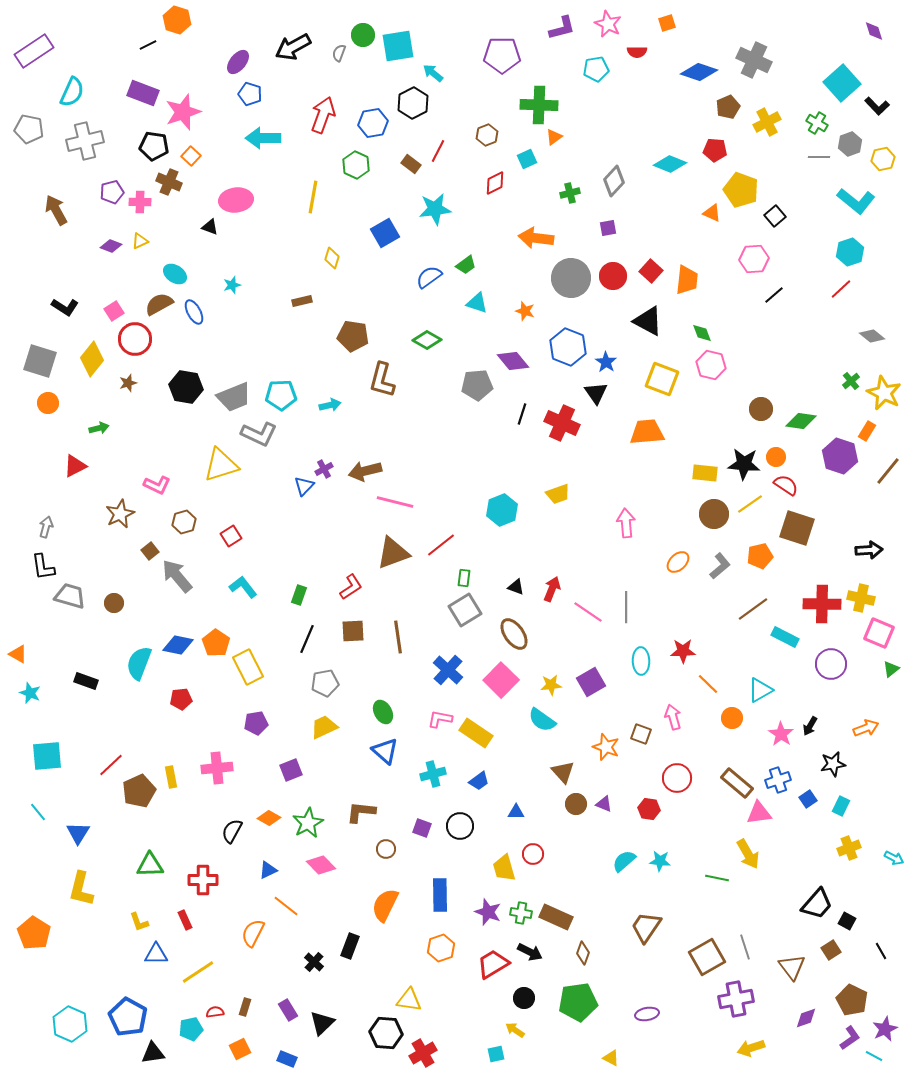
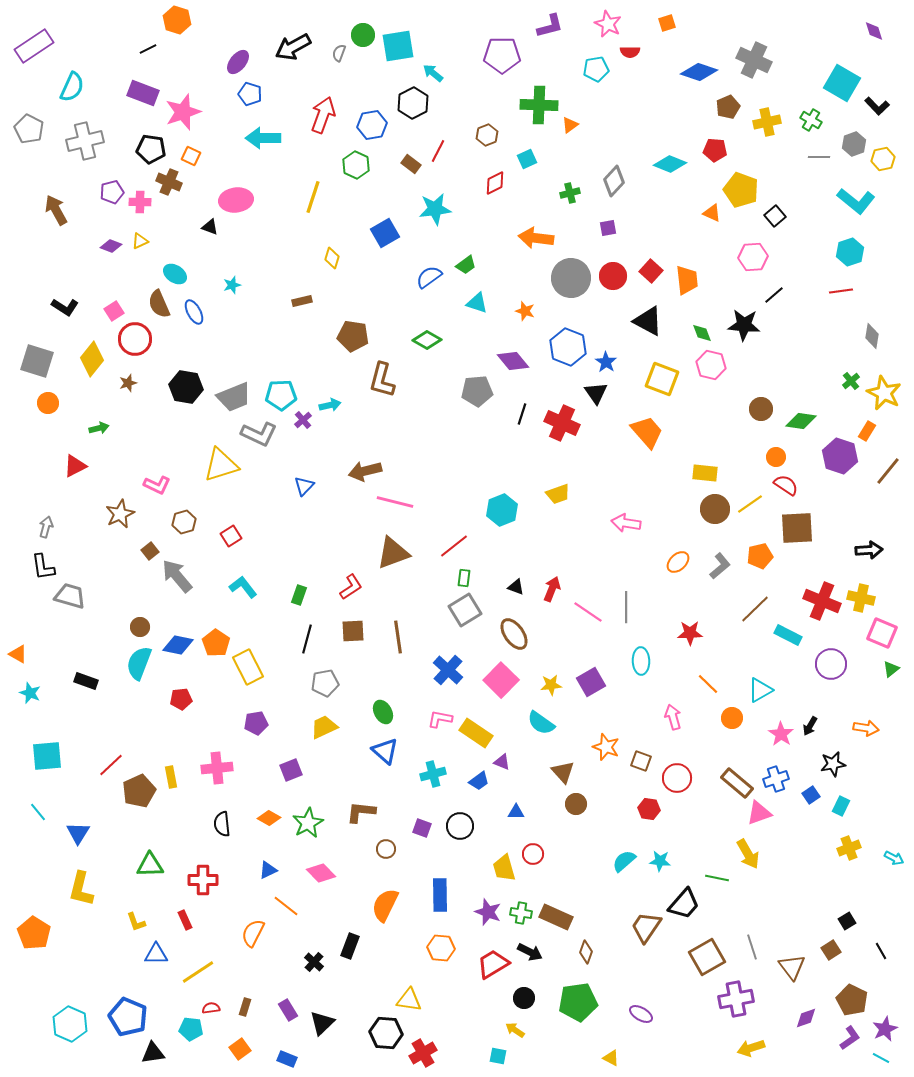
purple L-shape at (562, 28): moved 12 px left, 2 px up
black line at (148, 45): moved 4 px down
purple rectangle at (34, 51): moved 5 px up
red semicircle at (637, 52): moved 7 px left
cyan square at (842, 83): rotated 18 degrees counterclockwise
cyan semicircle at (72, 92): moved 5 px up
yellow cross at (767, 122): rotated 16 degrees clockwise
blue hexagon at (373, 123): moved 1 px left, 2 px down
green cross at (817, 123): moved 6 px left, 3 px up
gray pentagon at (29, 129): rotated 16 degrees clockwise
orange triangle at (554, 137): moved 16 px right, 12 px up
gray hexagon at (850, 144): moved 4 px right
black pentagon at (154, 146): moved 3 px left, 3 px down
orange square at (191, 156): rotated 18 degrees counterclockwise
yellow line at (313, 197): rotated 8 degrees clockwise
pink hexagon at (754, 259): moved 1 px left, 2 px up
orange trapezoid at (687, 280): rotated 12 degrees counterclockwise
red line at (841, 289): moved 2 px down; rotated 35 degrees clockwise
brown semicircle at (159, 304): rotated 84 degrees counterclockwise
gray diamond at (872, 336): rotated 60 degrees clockwise
gray square at (40, 361): moved 3 px left
gray pentagon at (477, 385): moved 6 px down
orange trapezoid at (647, 432): rotated 54 degrees clockwise
black star at (744, 464): moved 139 px up
purple cross at (324, 469): moved 21 px left, 49 px up; rotated 12 degrees counterclockwise
brown circle at (714, 514): moved 1 px right, 5 px up
pink arrow at (626, 523): rotated 76 degrees counterclockwise
brown square at (797, 528): rotated 21 degrees counterclockwise
red line at (441, 545): moved 13 px right, 1 px down
brown circle at (114, 603): moved 26 px right, 24 px down
red cross at (822, 604): moved 3 px up; rotated 21 degrees clockwise
brown line at (753, 609): moved 2 px right; rotated 8 degrees counterclockwise
pink square at (879, 633): moved 3 px right
cyan rectangle at (785, 637): moved 3 px right, 2 px up
black line at (307, 639): rotated 8 degrees counterclockwise
red star at (683, 651): moved 7 px right, 18 px up
cyan semicircle at (542, 720): moved 1 px left, 3 px down
orange arrow at (866, 728): rotated 30 degrees clockwise
brown square at (641, 734): moved 27 px down
blue cross at (778, 780): moved 2 px left, 1 px up
blue square at (808, 799): moved 3 px right, 4 px up
purple triangle at (604, 804): moved 102 px left, 42 px up
pink triangle at (759, 813): rotated 12 degrees counterclockwise
black semicircle at (232, 831): moved 10 px left, 7 px up; rotated 35 degrees counterclockwise
pink diamond at (321, 865): moved 8 px down
black trapezoid at (817, 904): moved 133 px left
black square at (847, 921): rotated 30 degrees clockwise
yellow L-shape at (139, 922): moved 3 px left
gray line at (745, 947): moved 7 px right
orange hexagon at (441, 948): rotated 24 degrees clockwise
brown diamond at (583, 953): moved 3 px right, 1 px up
red semicircle at (215, 1012): moved 4 px left, 4 px up
purple ellipse at (647, 1014): moved 6 px left; rotated 40 degrees clockwise
blue pentagon at (128, 1017): rotated 6 degrees counterclockwise
cyan pentagon at (191, 1029): rotated 20 degrees clockwise
orange square at (240, 1049): rotated 10 degrees counterclockwise
cyan square at (496, 1054): moved 2 px right, 2 px down; rotated 24 degrees clockwise
cyan line at (874, 1056): moved 7 px right, 2 px down
